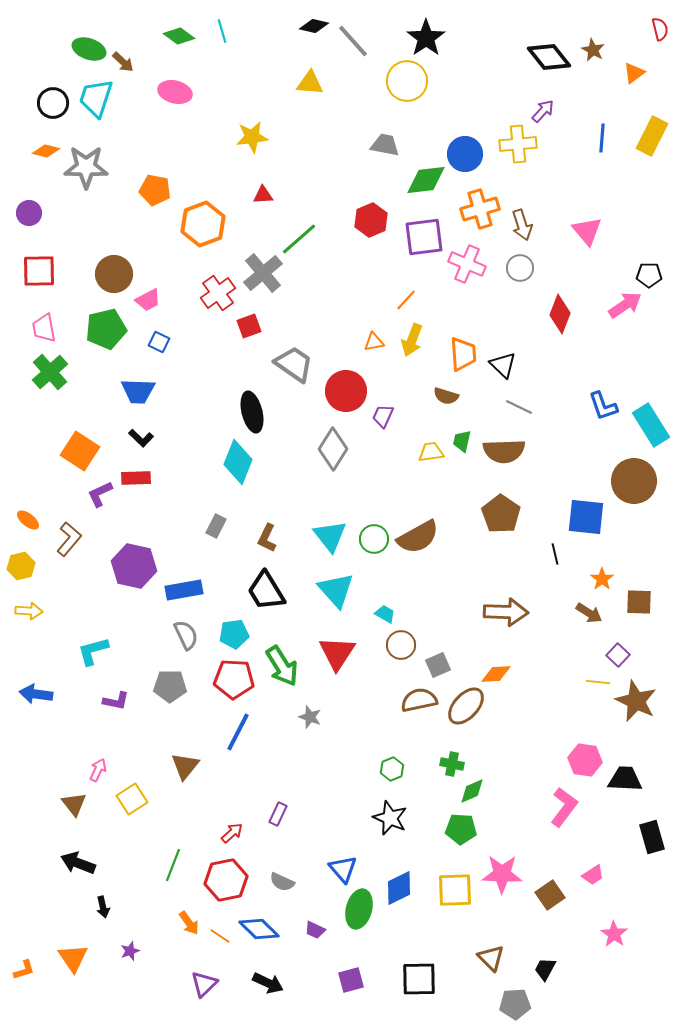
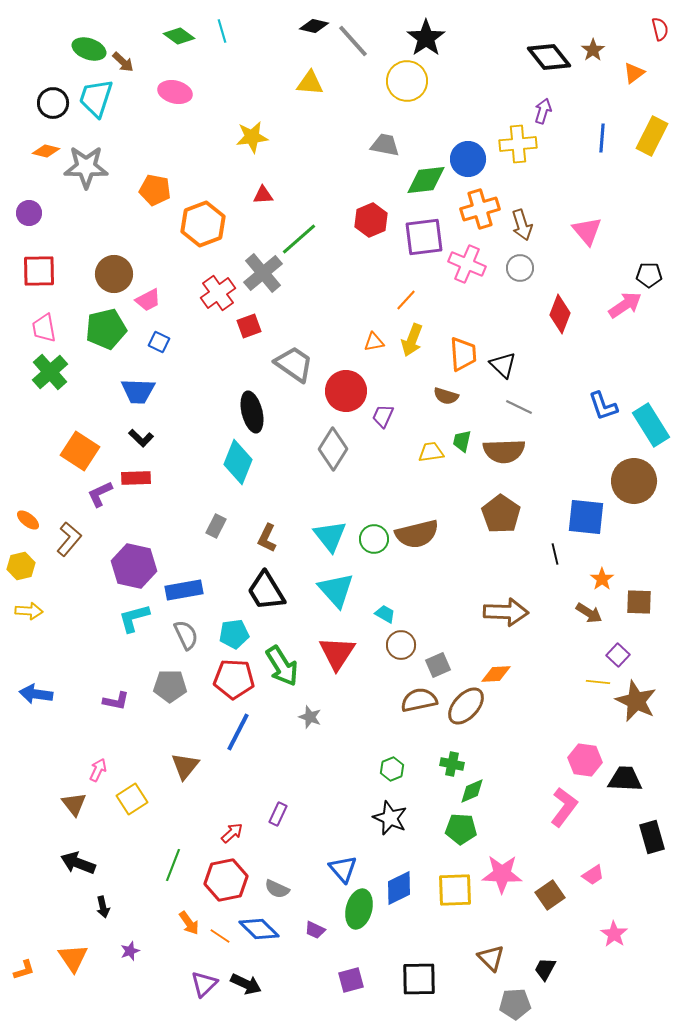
brown star at (593, 50): rotated 10 degrees clockwise
purple arrow at (543, 111): rotated 25 degrees counterclockwise
blue circle at (465, 154): moved 3 px right, 5 px down
brown semicircle at (418, 537): moved 1 px left, 3 px up; rotated 15 degrees clockwise
cyan L-shape at (93, 651): moved 41 px right, 33 px up
gray semicircle at (282, 882): moved 5 px left, 7 px down
black arrow at (268, 983): moved 22 px left, 1 px down
